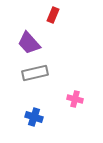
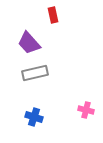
red rectangle: rotated 35 degrees counterclockwise
pink cross: moved 11 px right, 11 px down
